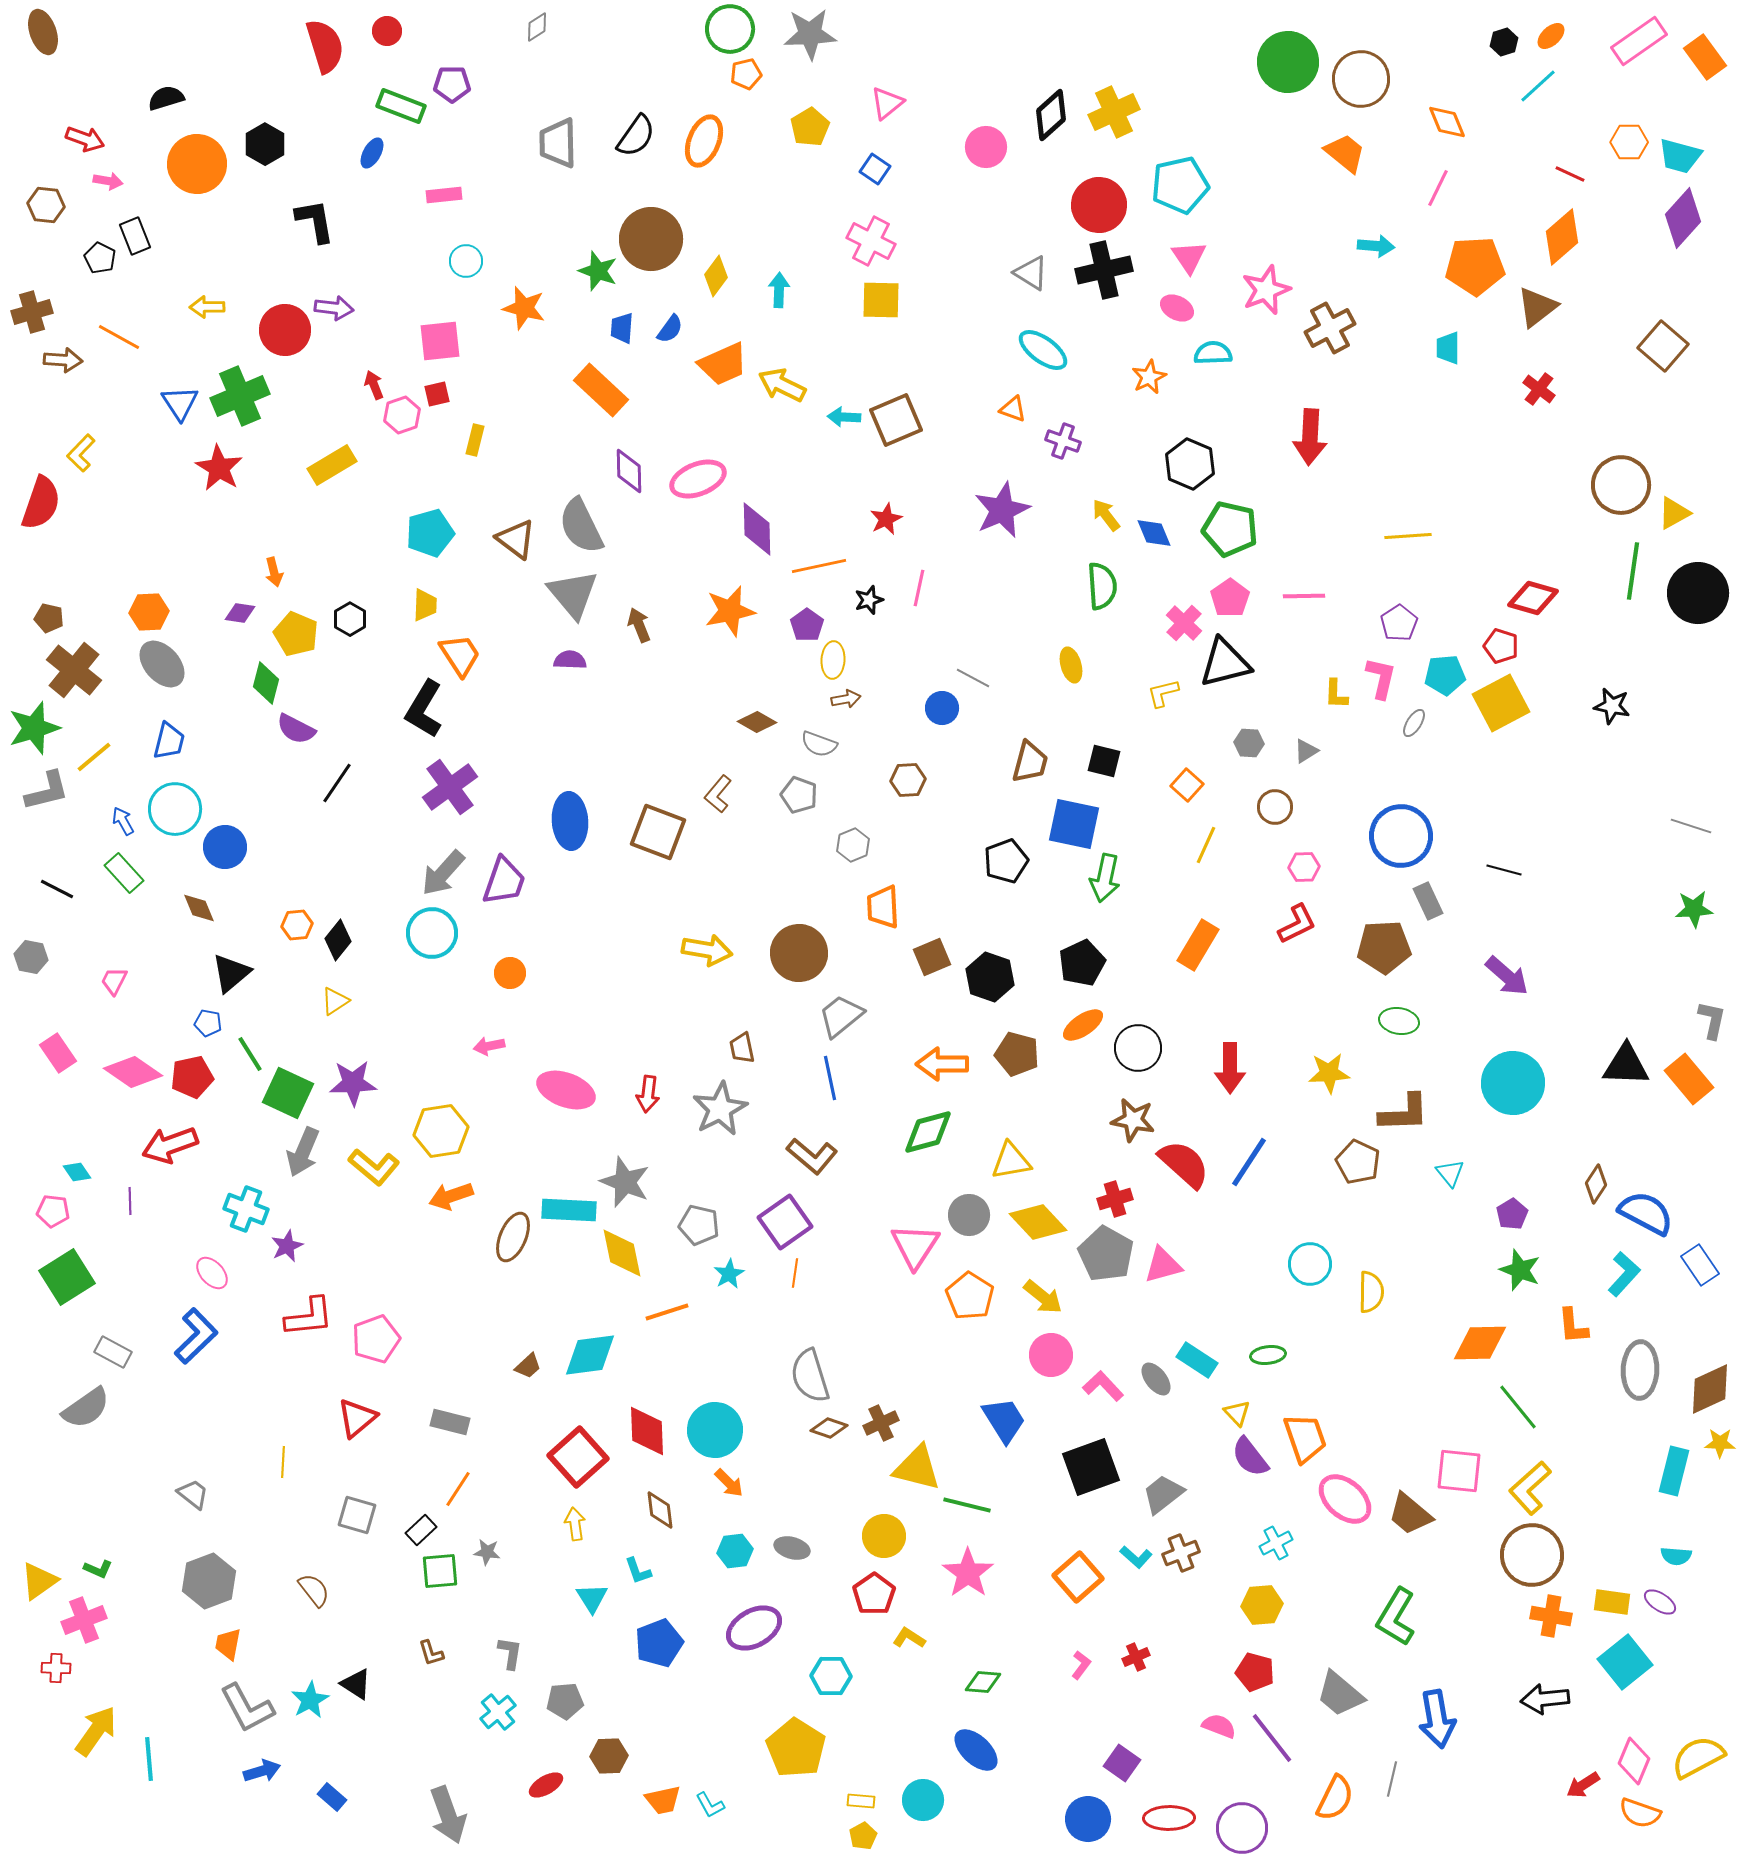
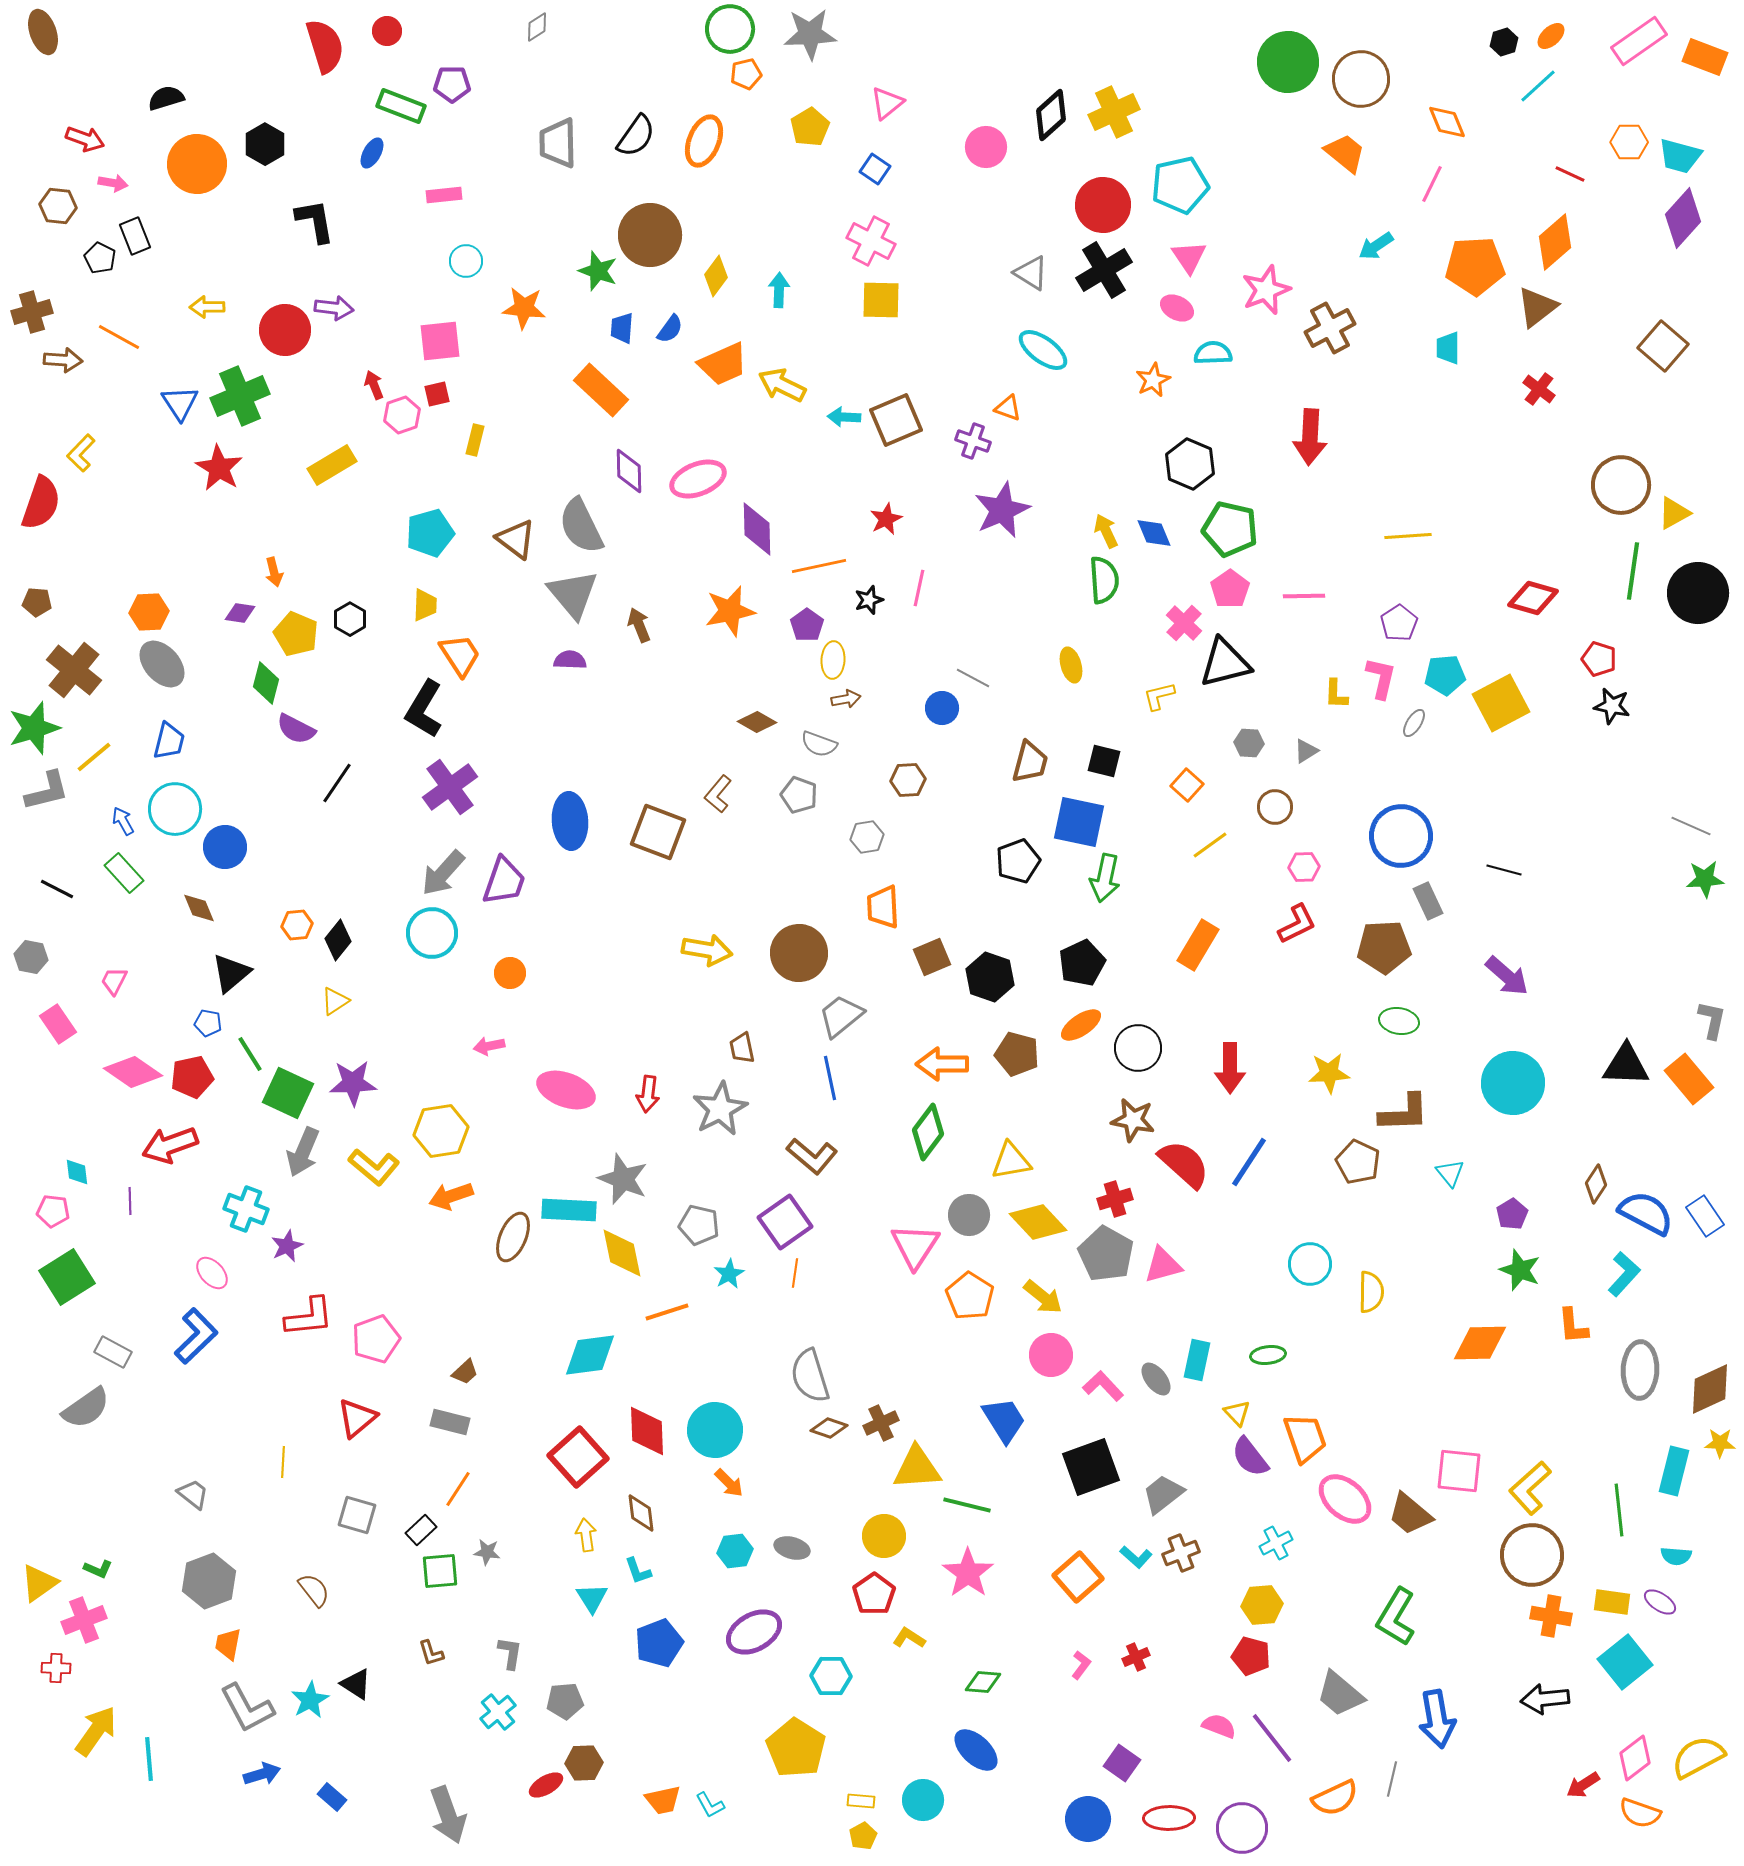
orange rectangle at (1705, 57): rotated 33 degrees counterclockwise
pink arrow at (108, 181): moved 5 px right, 2 px down
pink line at (1438, 188): moved 6 px left, 4 px up
brown hexagon at (46, 205): moved 12 px right, 1 px down
red circle at (1099, 205): moved 4 px right
orange diamond at (1562, 237): moved 7 px left, 5 px down
brown circle at (651, 239): moved 1 px left, 4 px up
cyan arrow at (1376, 246): rotated 141 degrees clockwise
black cross at (1104, 270): rotated 18 degrees counterclockwise
orange star at (524, 308): rotated 9 degrees counterclockwise
orange star at (1149, 377): moved 4 px right, 3 px down
orange triangle at (1013, 409): moved 5 px left, 1 px up
purple cross at (1063, 441): moved 90 px left
yellow arrow at (1106, 515): moved 16 px down; rotated 12 degrees clockwise
green semicircle at (1102, 586): moved 2 px right, 6 px up
pink pentagon at (1230, 598): moved 9 px up
brown pentagon at (49, 618): moved 12 px left, 16 px up; rotated 8 degrees counterclockwise
red pentagon at (1501, 646): moved 98 px right, 13 px down
yellow L-shape at (1163, 693): moved 4 px left, 3 px down
blue square at (1074, 824): moved 5 px right, 2 px up
gray line at (1691, 826): rotated 6 degrees clockwise
gray hexagon at (853, 845): moved 14 px right, 8 px up; rotated 12 degrees clockwise
yellow line at (1206, 845): moved 4 px right; rotated 30 degrees clockwise
black pentagon at (1006, 861): moved 12 px right
green star at (1694, 909): moved 11 px right, 30 px up
orange ellipse at (1083, 1025): moved 2 px left
pink rectangle at (58, 1053): moved 29 px up
green diamond at (928, 1132): rotated 38 degrees counterclockwise
cyan diamond at (77, 1172): rotated 28 degrees clockwise
gray star at (625, 1182): moved 2 px left, 3 px up
blue rectangle at (1700, 1265): moved 5 px right, 49 px up
cyan rectangle at (1197, 1360): rotated 69 degrees clockwise
brown trapezoid at (528, 1366): moved 63 px left, 6 px down
green line at (1518, 1407): moved 101 px right, 103 px down; rotated 33 degrees clockwise
yellow triangle at (917, 1468): rotated 18 degrees counterclockwise
brown diamond at (660, 1510): moved 19 px left, 3 px down
yellow arrow at (575, 1524): moved 11 px right, 11 px down
yellow triangle at (39, 1581): moved 2 px down
purple ellipse at (754, 1628): moved 4 px down
red pentagon at (1255, 1672): moved 4 px left, 16 px up
brown hexagon at (609, 1756): moved 25 px left, 7 px down
pink diamond at (1634, 1761): moved 1 px right, 3 px up; rotated 30 degrees clockwise
blue arrow at (262, 1771): moved 3 px down
orange semicircle at (1335, 1798): rotated 39 degrees clockwise
